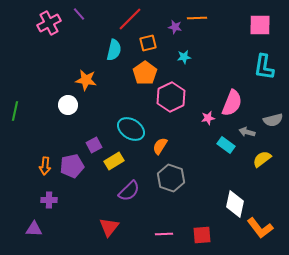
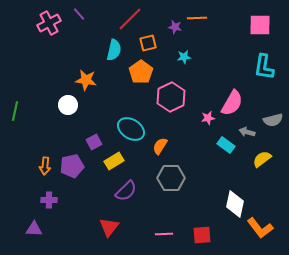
orange pentagon: moved 4 px left, 1 px up
pink semicircle: rotated 8 degrees clockwise
purple square: moved 3 px up
gray hexagon: rotated 20 degrees counterclockwise
purple semicircle: moved 3 px left
